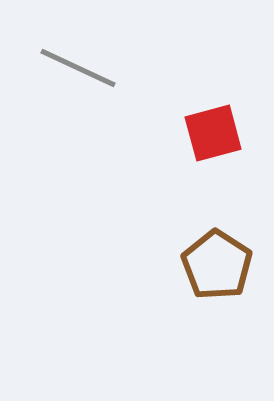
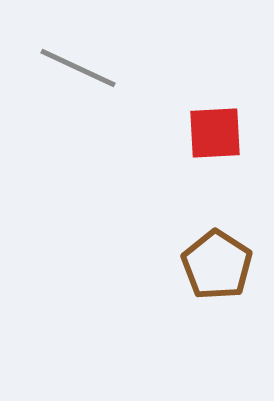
red square: moved 2 px right; rotated 12 degrees clockwise
